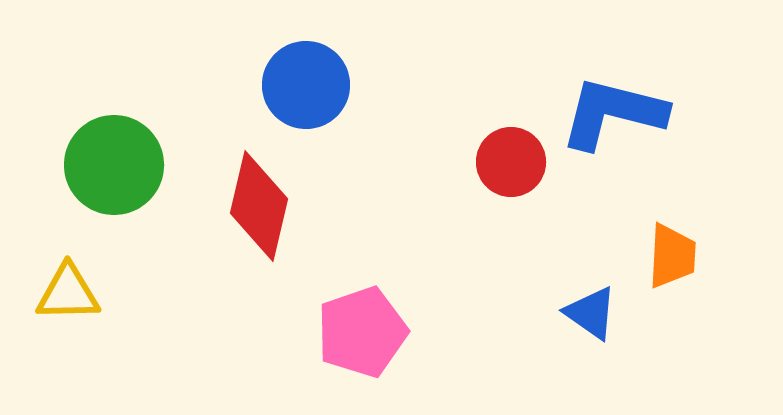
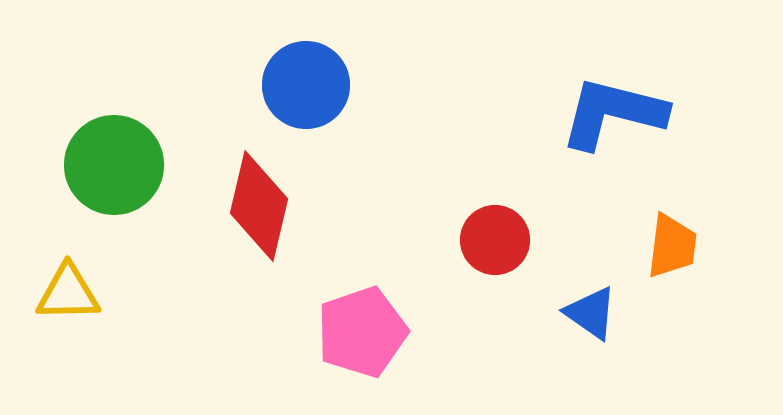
red circle: moved 16 px left, 78 px down
orange trapezoid: moved 10 px up; rotated 4 degrees clockwise
